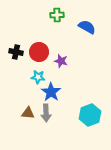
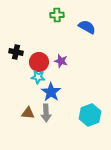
red circle: moved 10 px down
